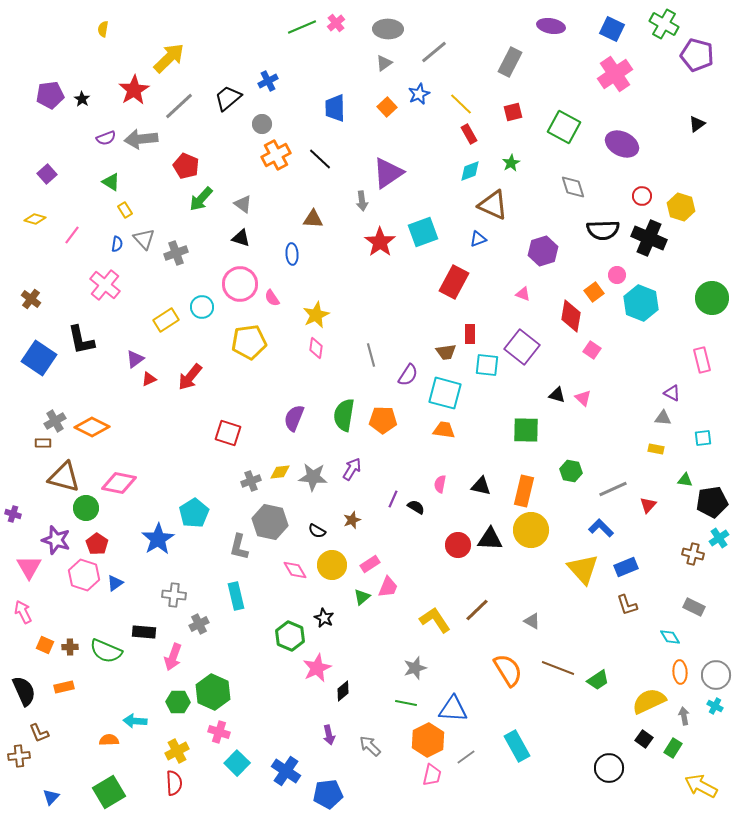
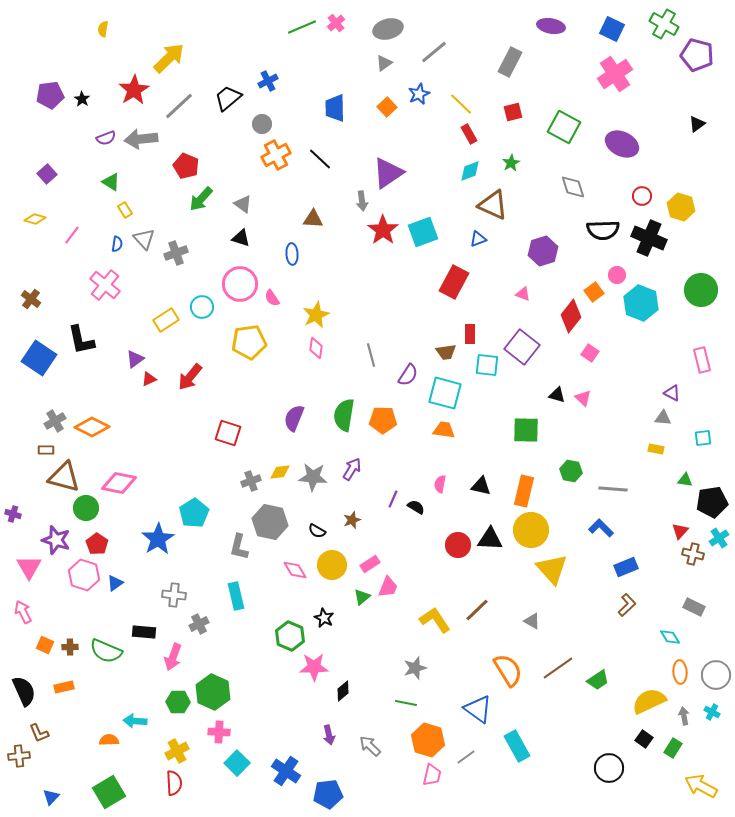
gray ellipse at (388, 29): rotated 16 degrees counterclockwise
red star at (380, 242): moved 3 px right, 12 px up
green circle at (712, 298): moved 11 px left, 8 px up
red diamond at (571, 316): rotated 28 degrees clockwise
pink square at (592, 350): moved 2 px left, 3 px down
brown rectangle at (43, 443): moved 3 px right, 7 px down
gray line at (613, 489): rotated 28 degrees clockwise
red triangle at (648, 505): moved 32 px right, 26 px down
yellow triangle at (583, 569): moved 31 px left
brown L-shape at (627, 605): rotated 115 degrees counterclockwise
pink star at (317, 668): moved 3 px left, 1 px up; rotated 24 degrees clockwise
brown line at (558, 668): rotated 56 degrees counterclockwise
cyan cross at (715, 706): moved 3 px left, 6 px down
blue triangle at (453, 709): moved 25 px right; rotated 32 degrees clockwise
pink cross at (219, 732): rotated 15 degrees counterclockwise
orange hexagon at (428, 740): rotated 16 degrees counterclockwise
